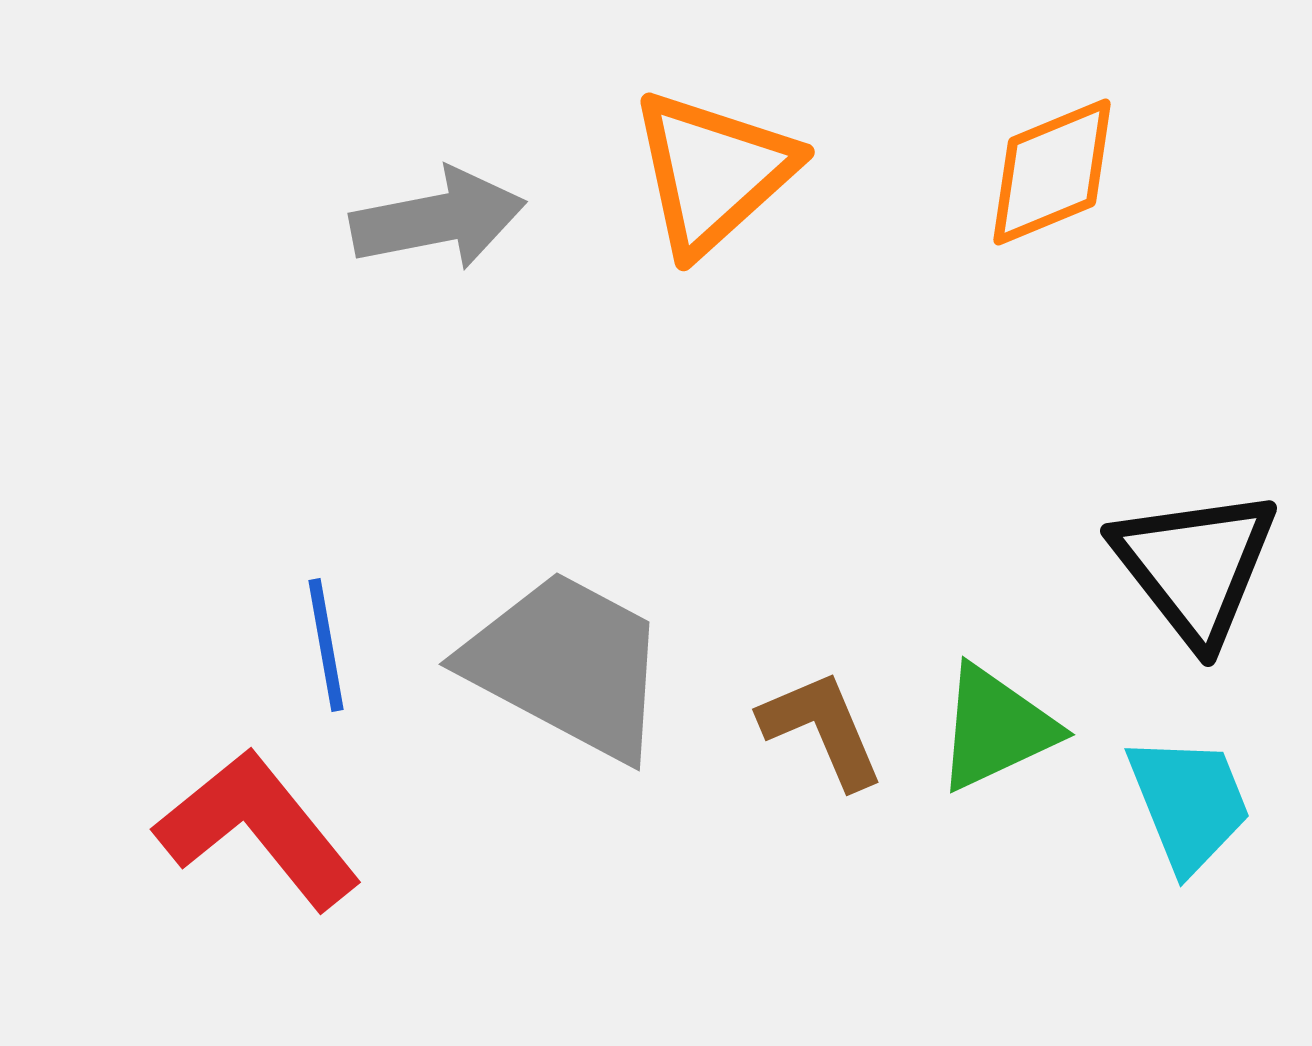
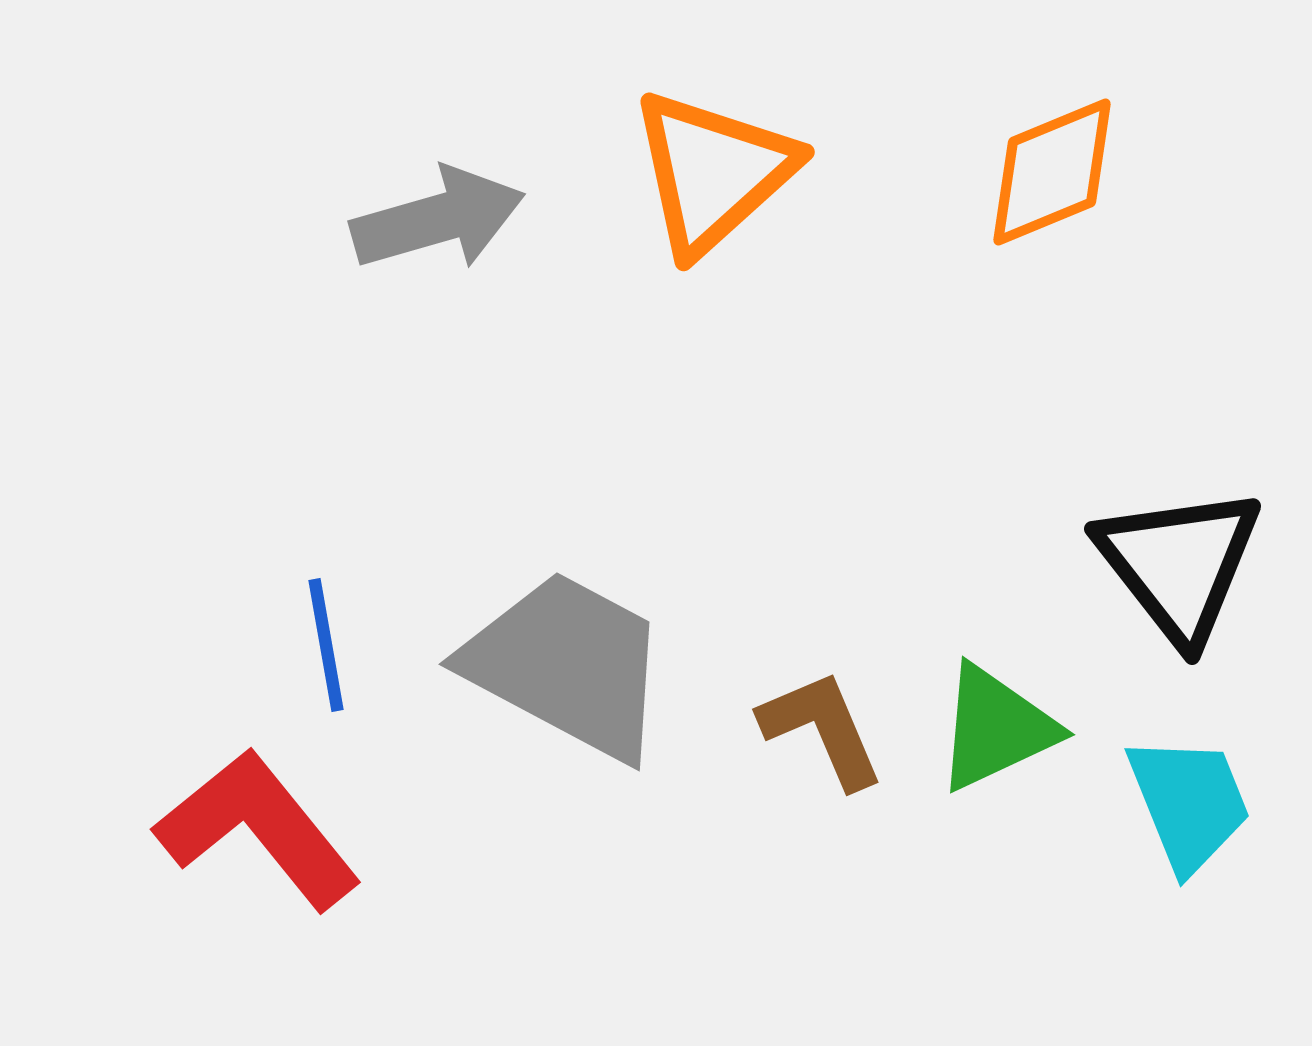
gray arrow: rotated 5 degrees counterclockwise
black triangle: moved 16 px left, 2 px up
